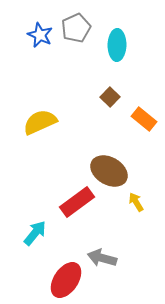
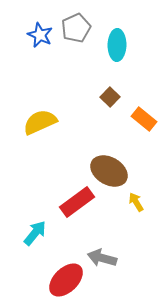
red ellipse: rotated 12 degrees clockwise
